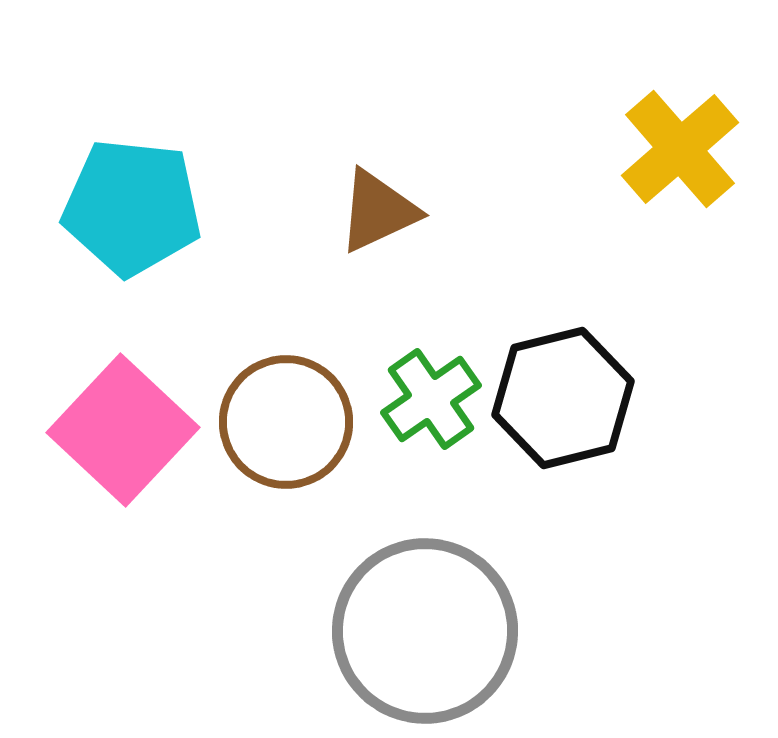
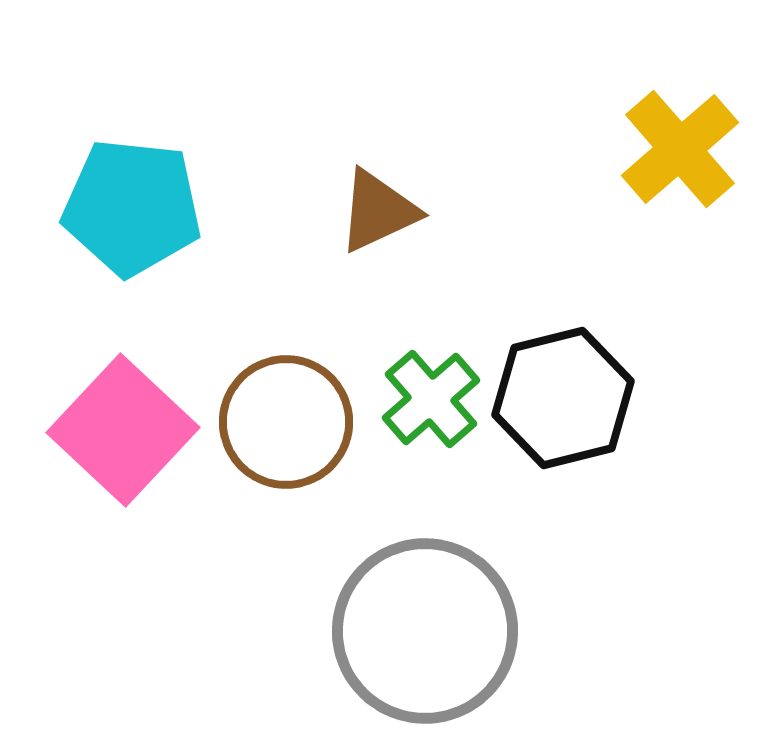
green cross: rotated 6 degrees counterclockwise
